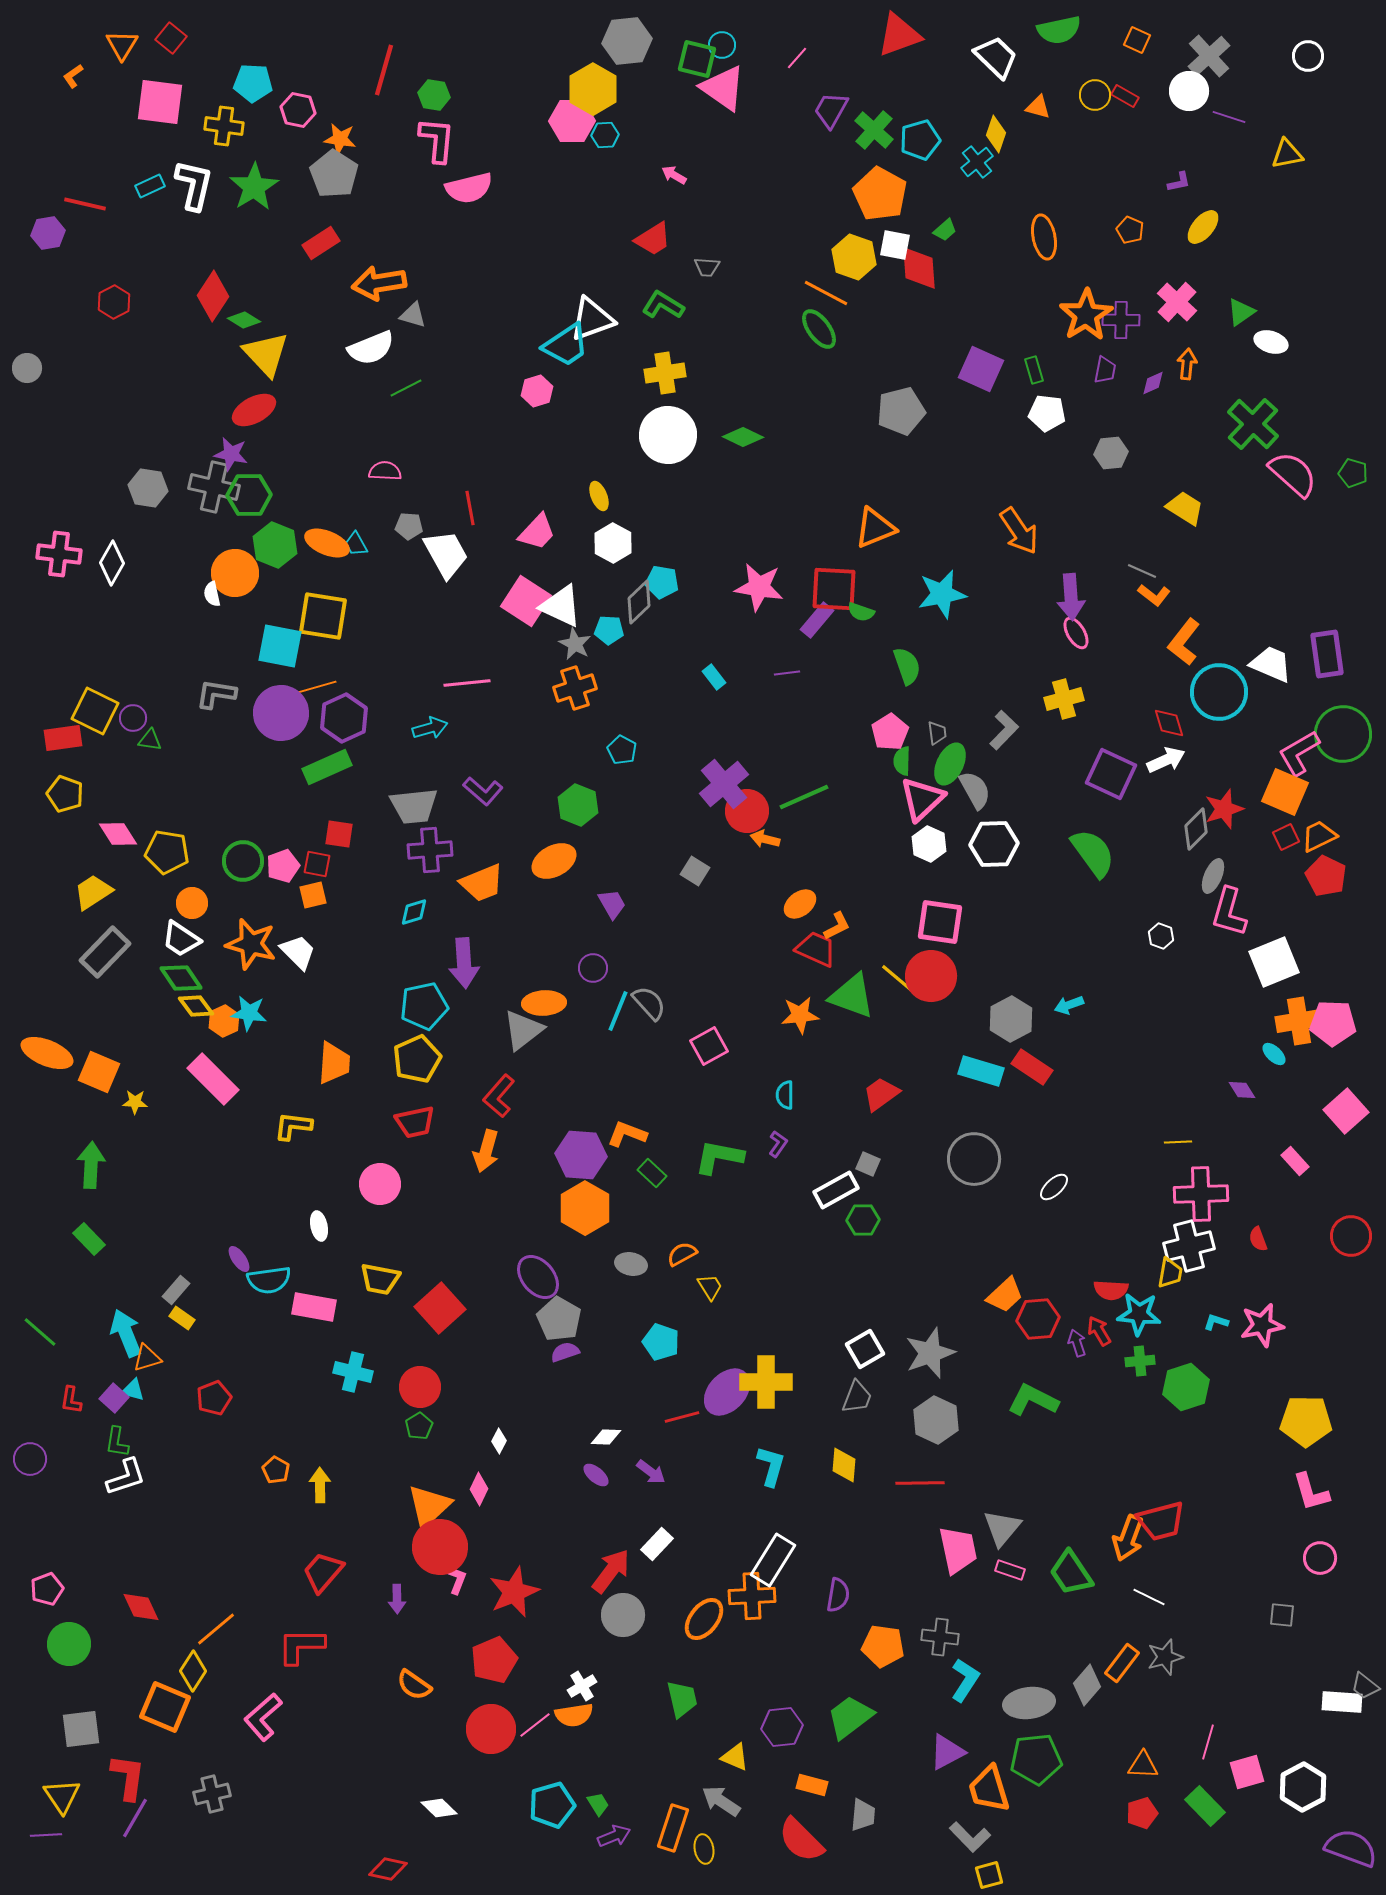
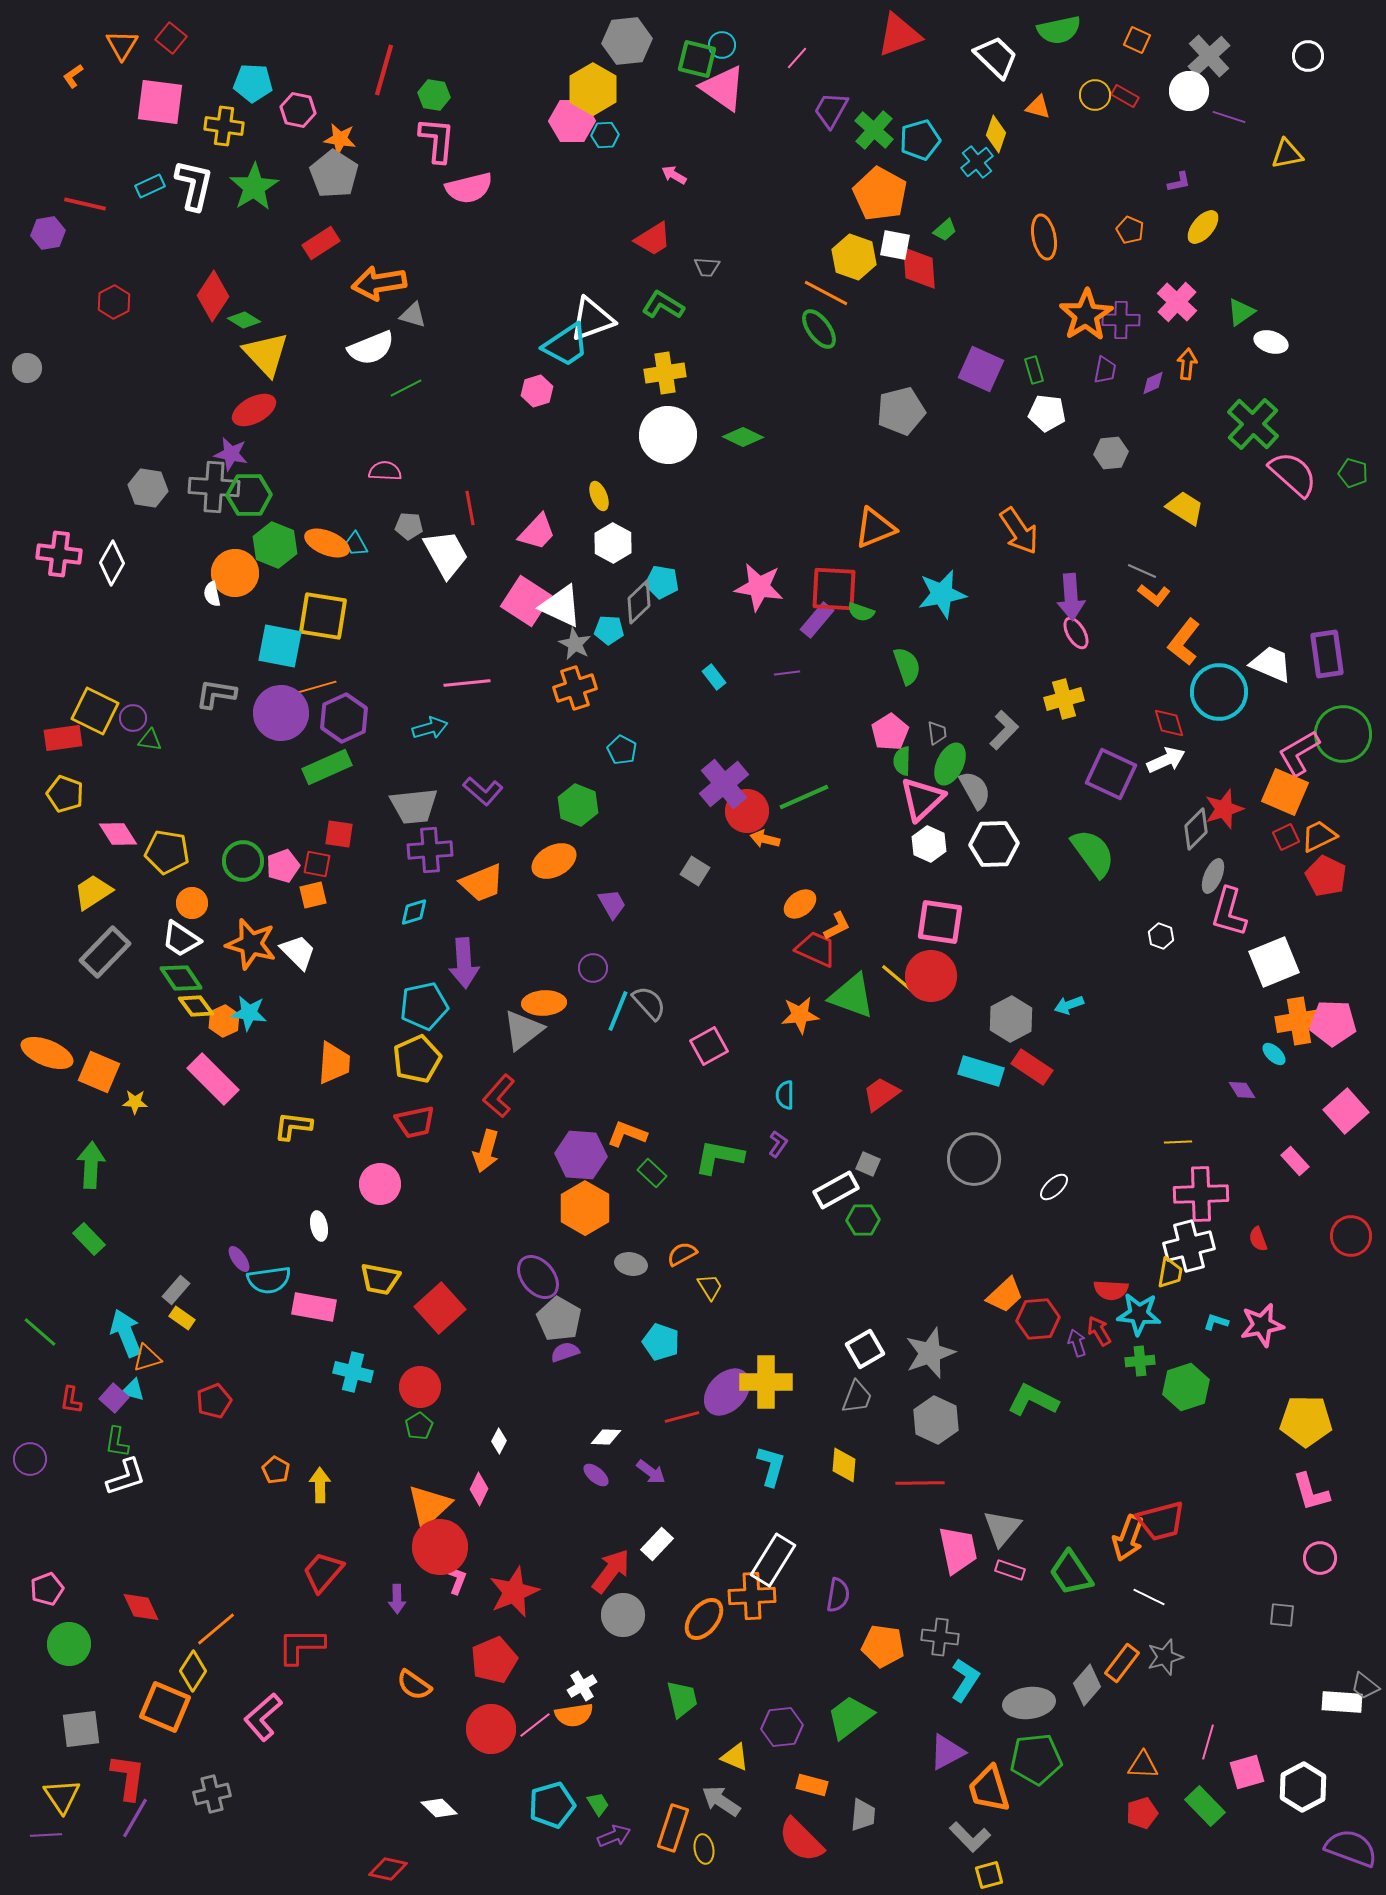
gray cross at (214, 487): rotated 9 degrees counterclockwise
red pentagon at (214, 1398): moved 3 px down
